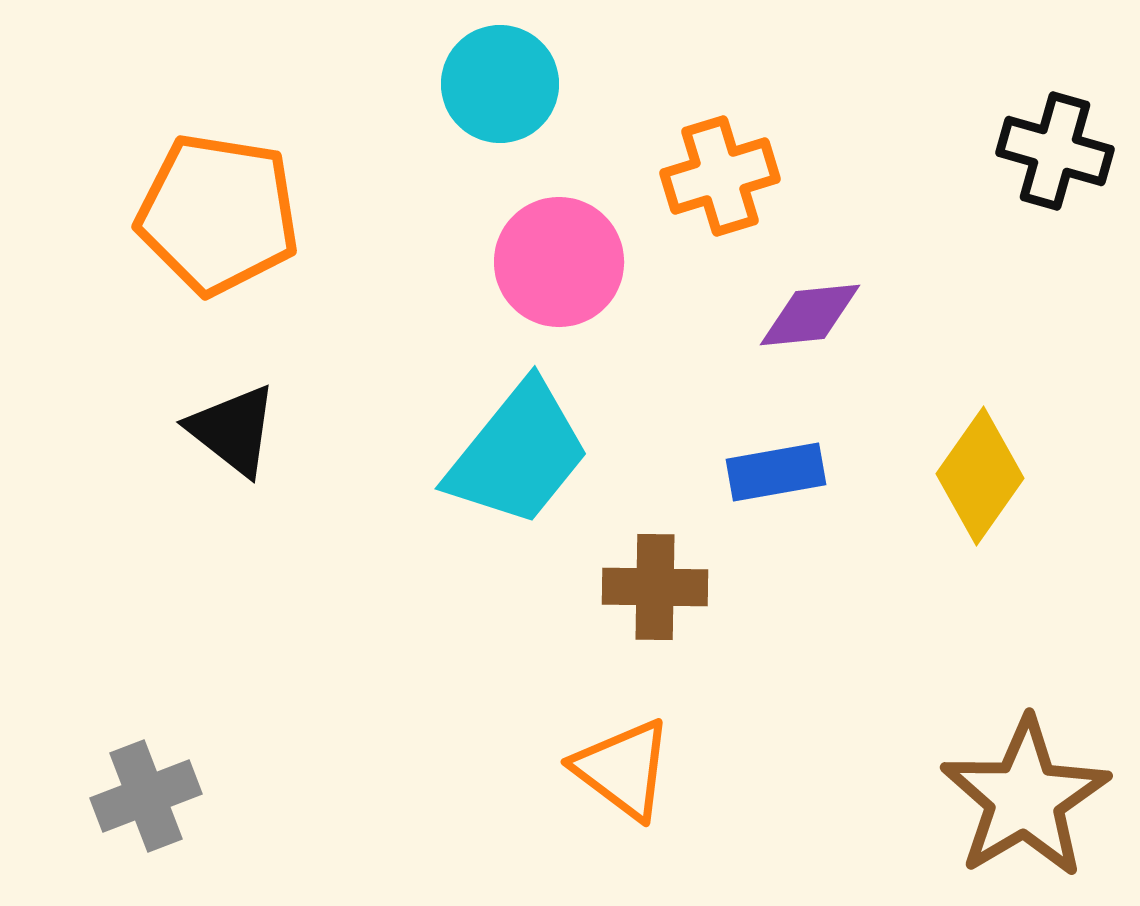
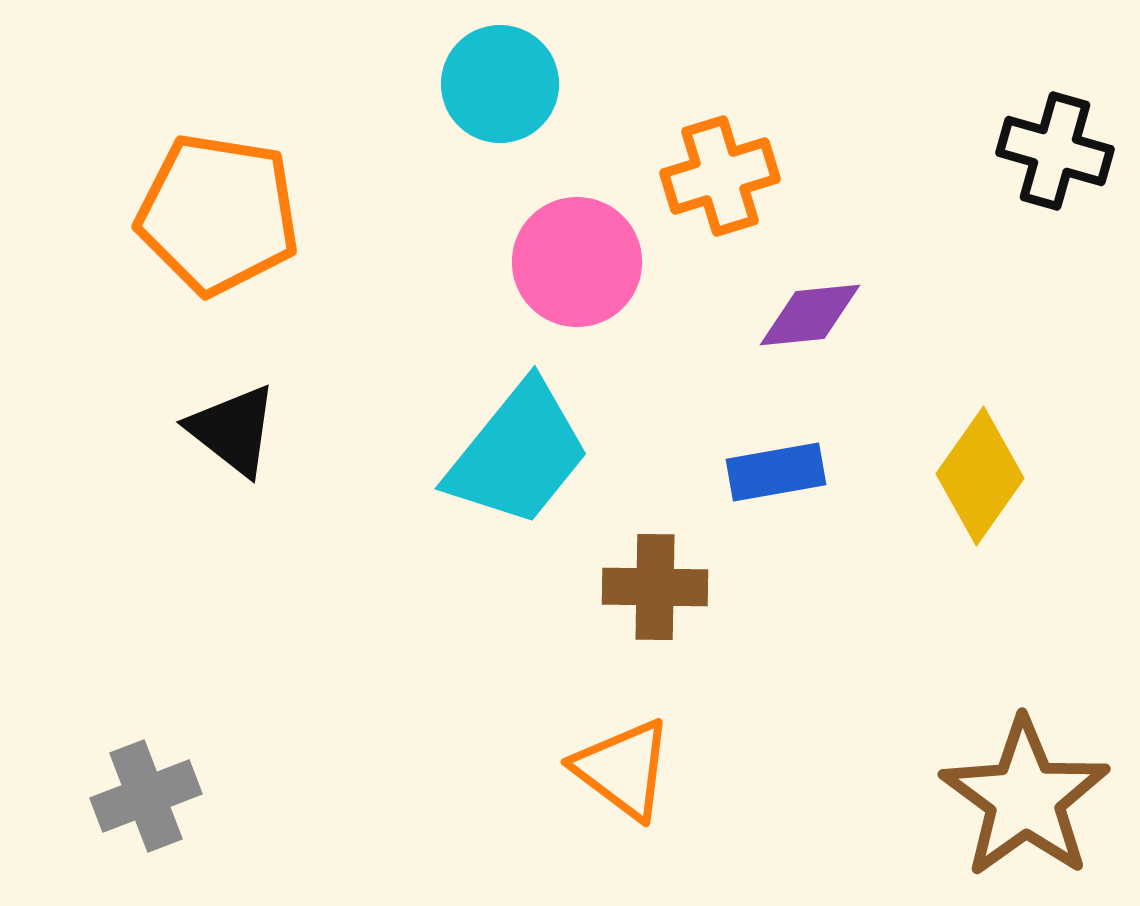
pink circle: moved 18 px right
brown star: rotated 5 degrees counterclockwise
